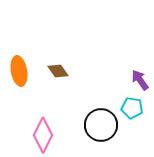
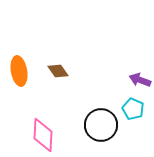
purple arrow: rotated 35 degrees counterclockwise
cyan pentagon: moved 1 px right, 1 px down; rotated 15 degrees clockwise
pink diamond: rotated 24 degrees counterclockwise
